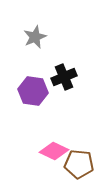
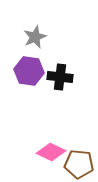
black cross: moved 4 px left; rotated 30 degrees clockwise
purple hexagon: moved 4 px left, 20 px up
pink diamond: moved 3 px left, 1 px down
